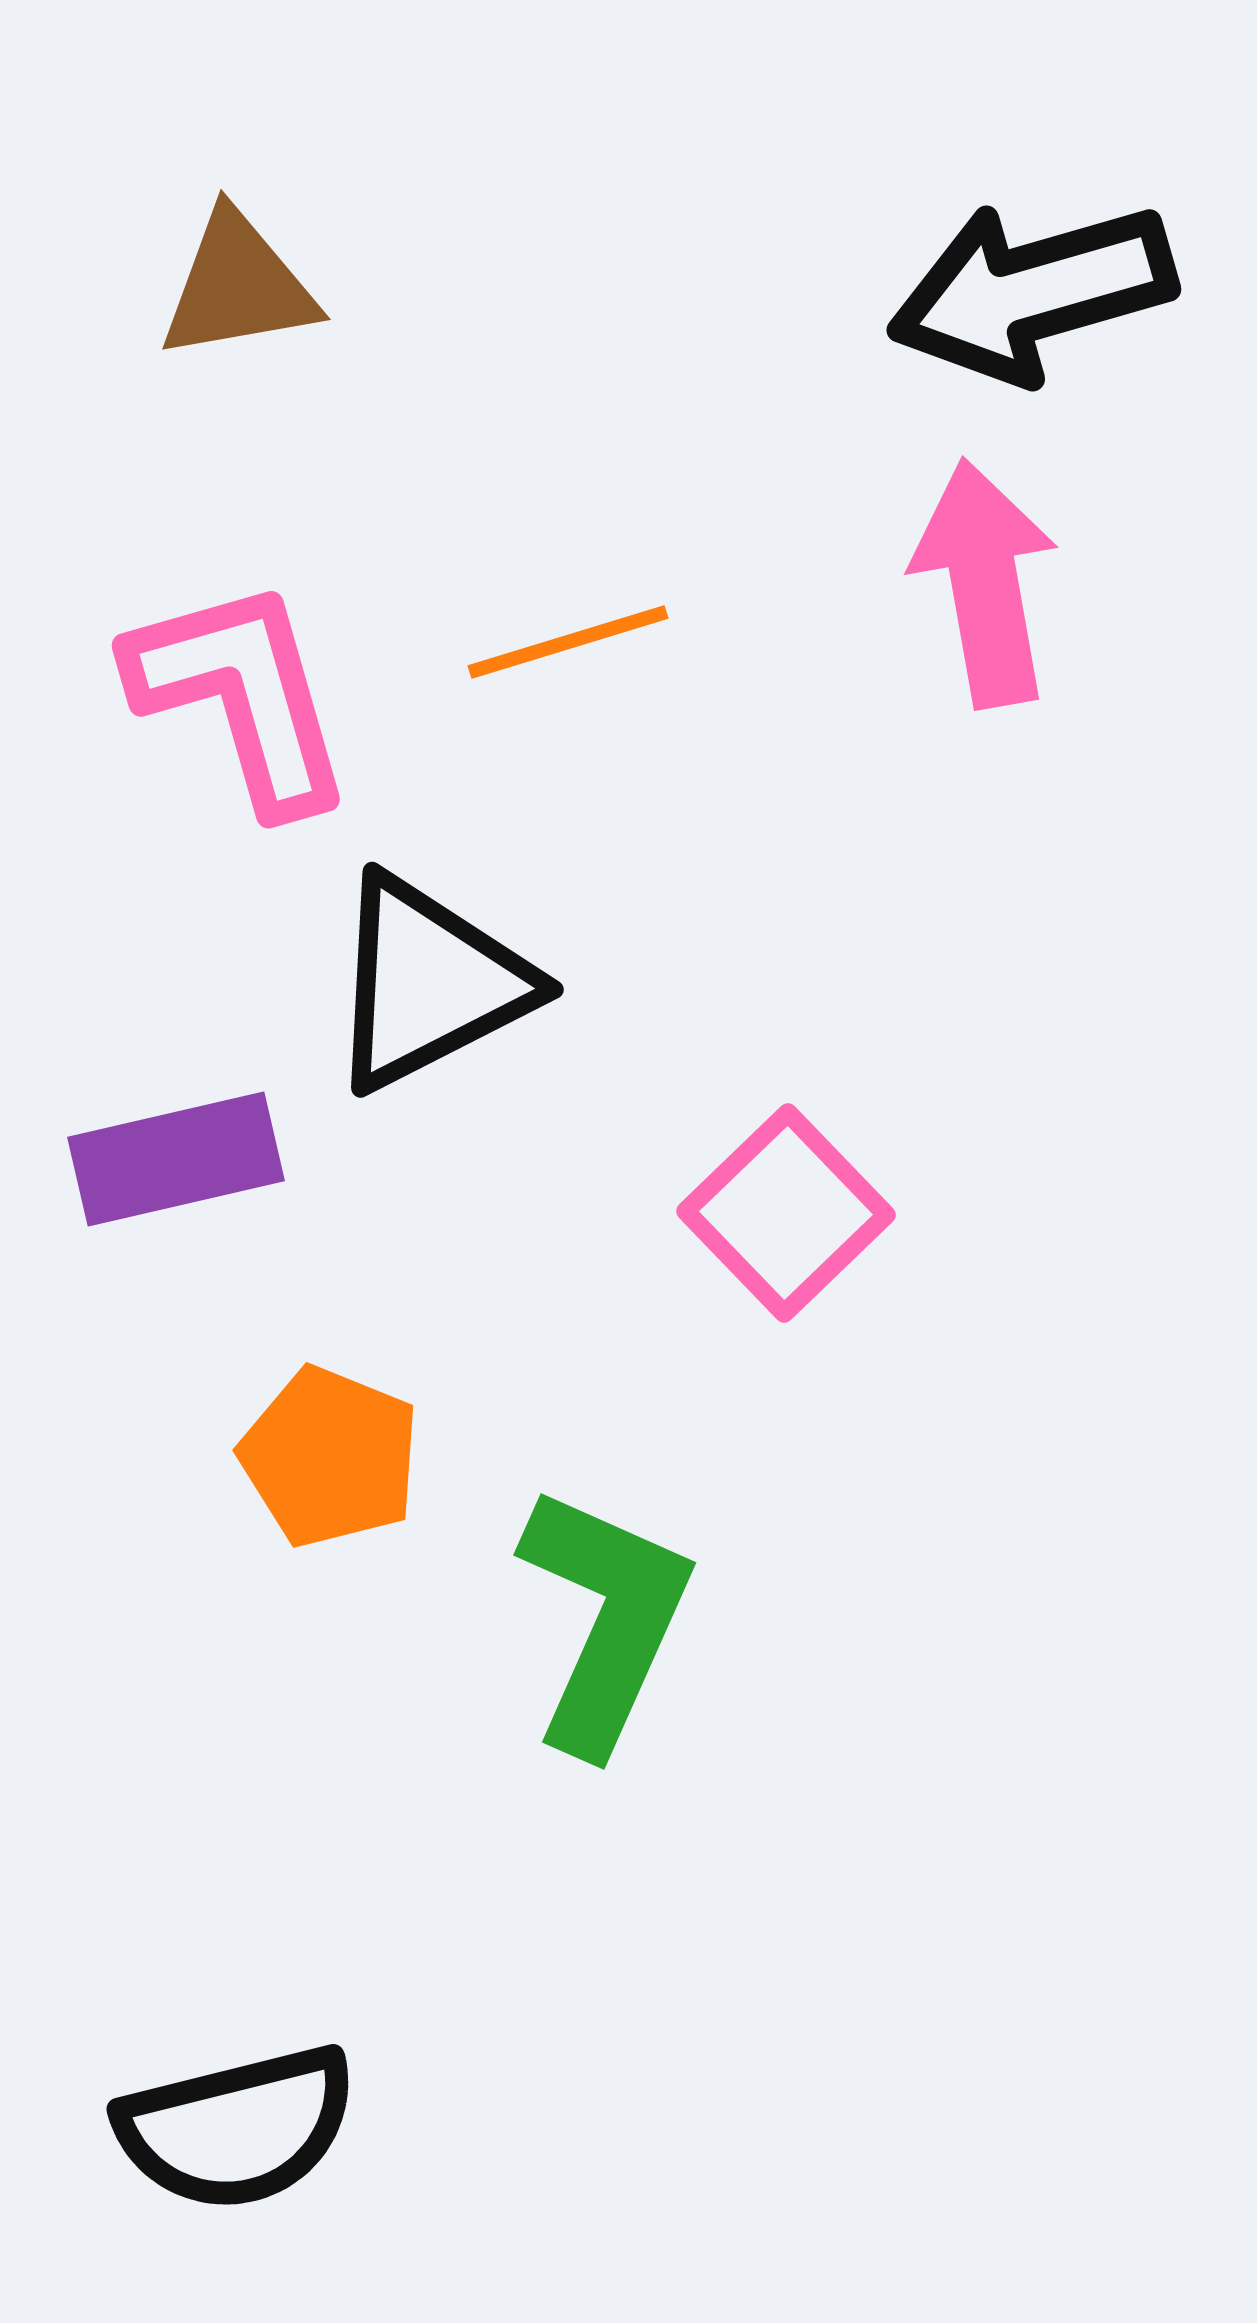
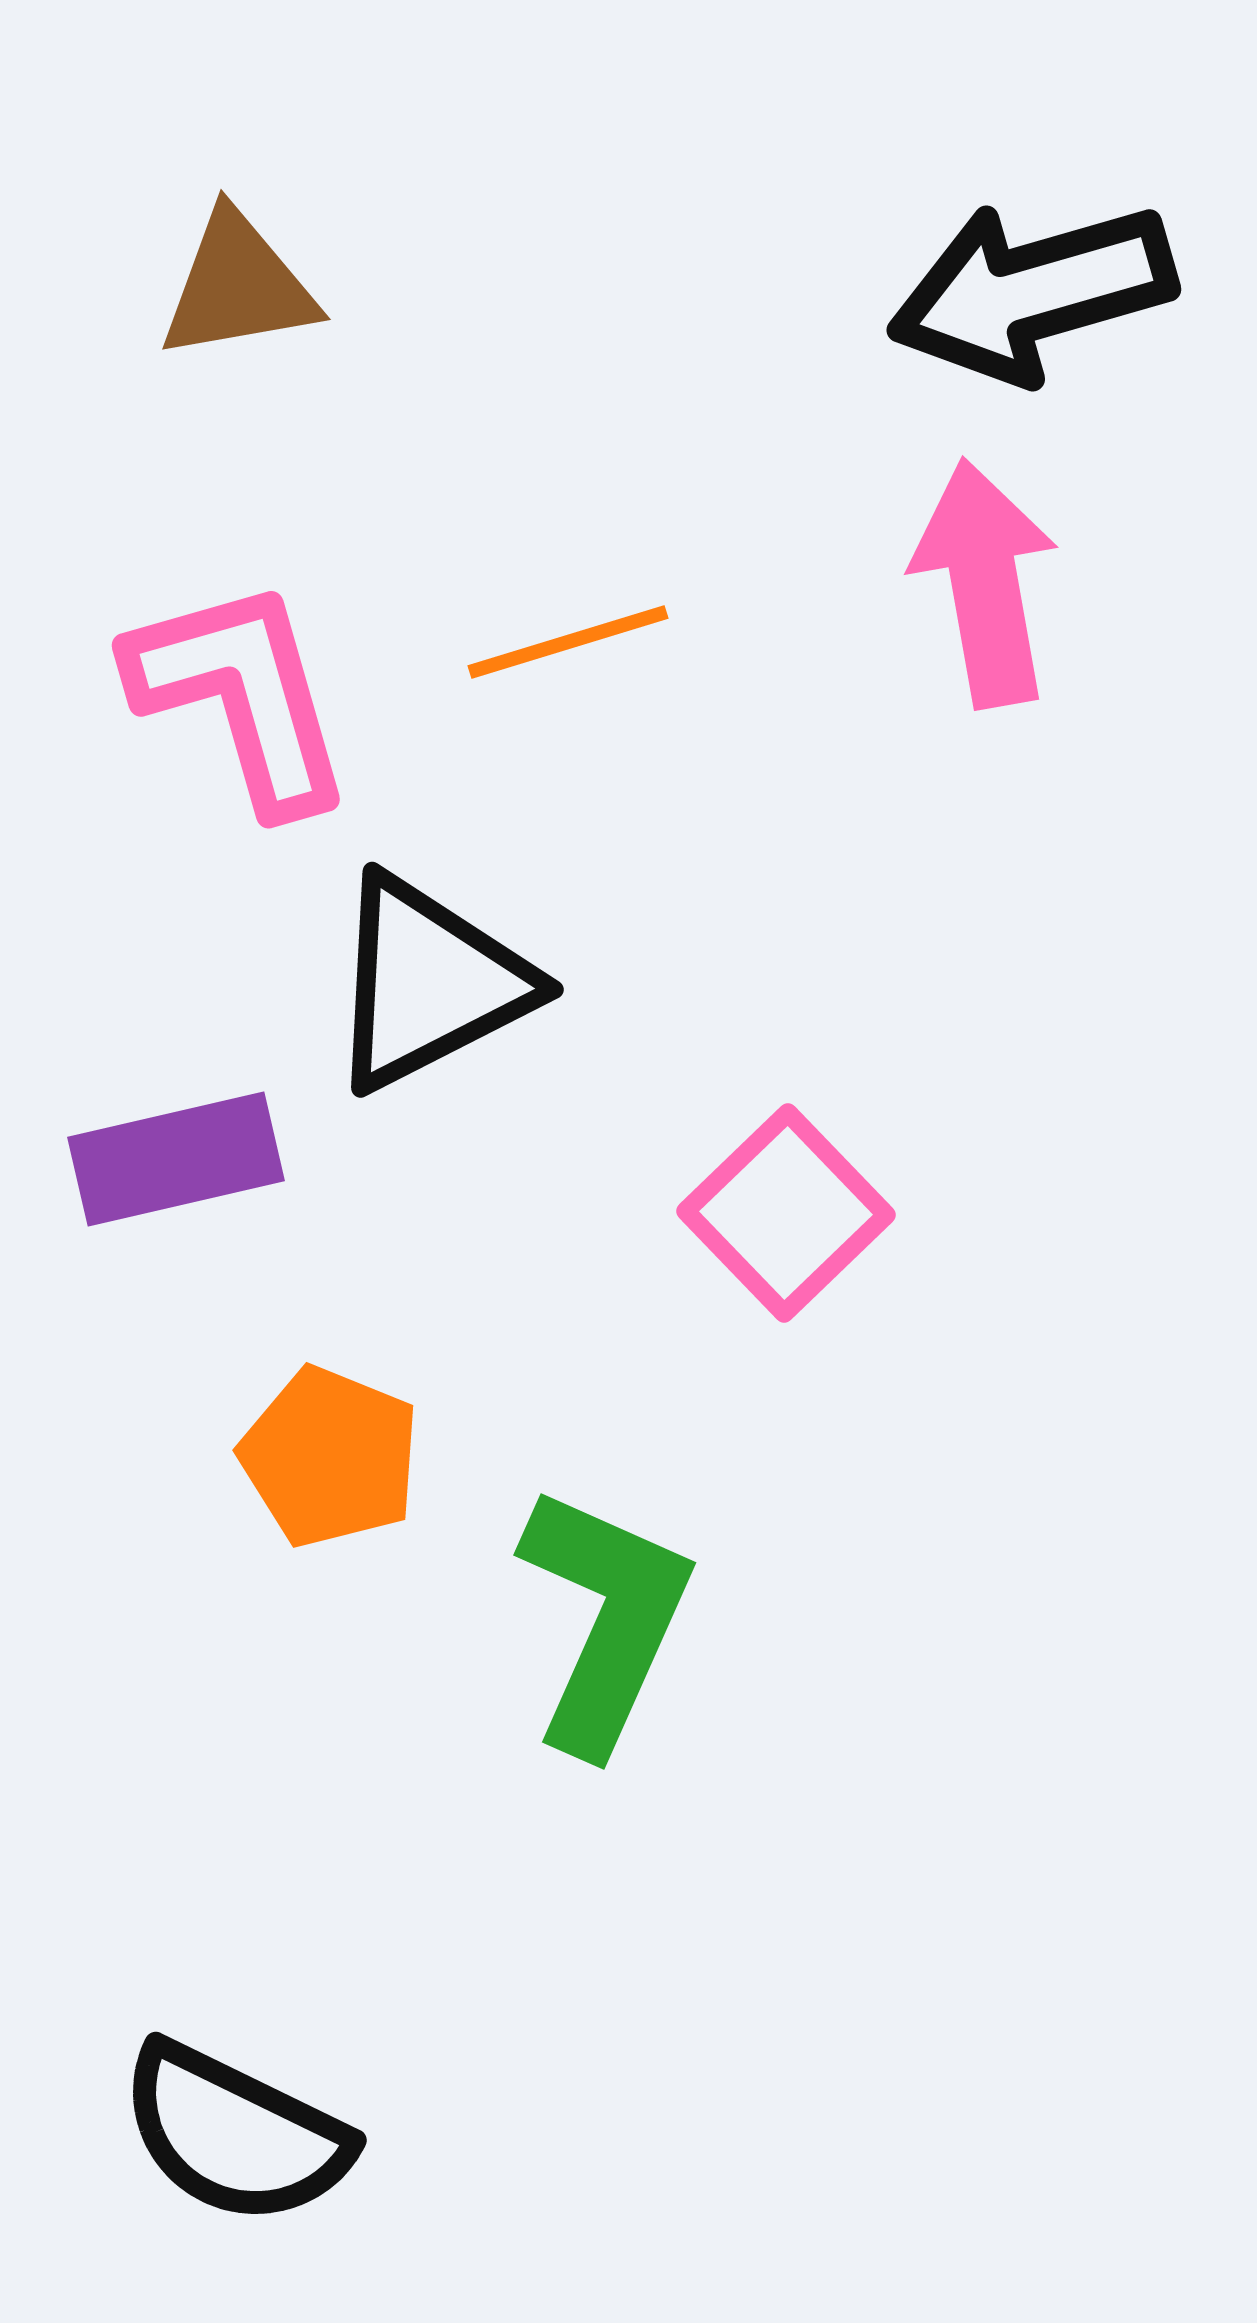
black semicircle: moved 2 px left, 6 px down; rotated 40 degrees clockwise
